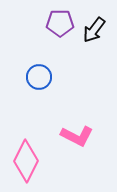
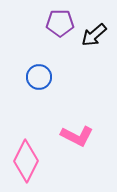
black arrow: moved 5 px down; rotated 12 degrees clockwise
